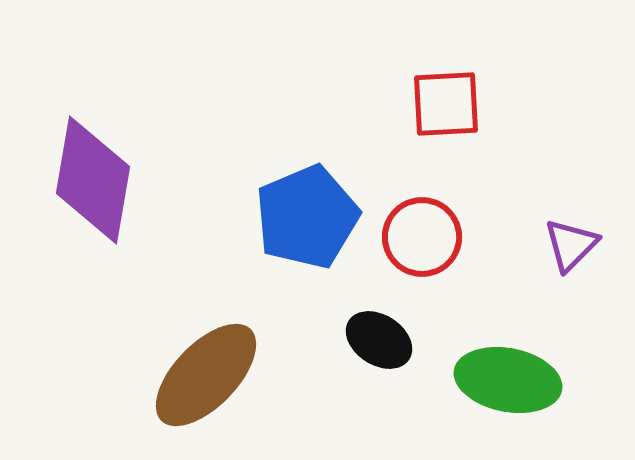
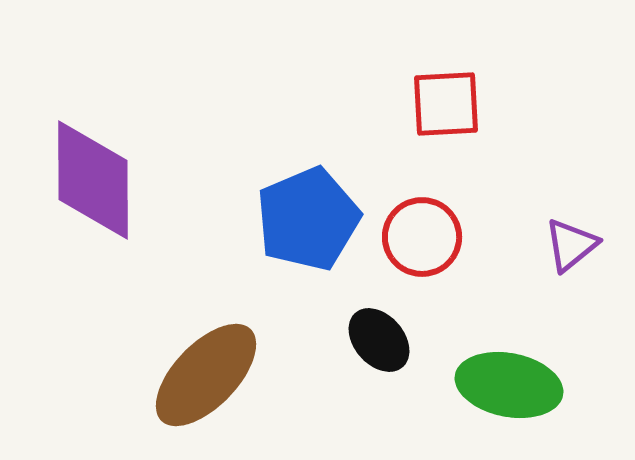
purple diamond: rotated 10 degrees counterclockwise
blue pentagon: moved 1 px right, 2 px down
purple triangle: rotated 6 degrees clockwise
black ellipse: rotated 16 degrees clockwise
green ellipse: moved 1 px right, 5 px down
